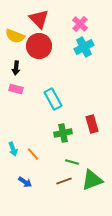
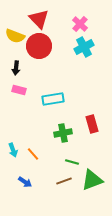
pink rectangle: moved 3 px right, 1 px down
cyan rectangle: rotated 70 degrees counterclockwise
cyan arrow: moved 1 px down
